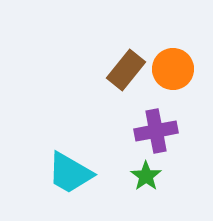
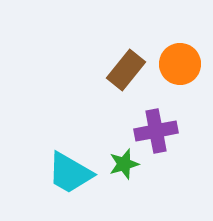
orange circle: moved 7 px right, 5 px up
green star: moved 22 px left, 12 px up; rotated 20 degrees clockwise
